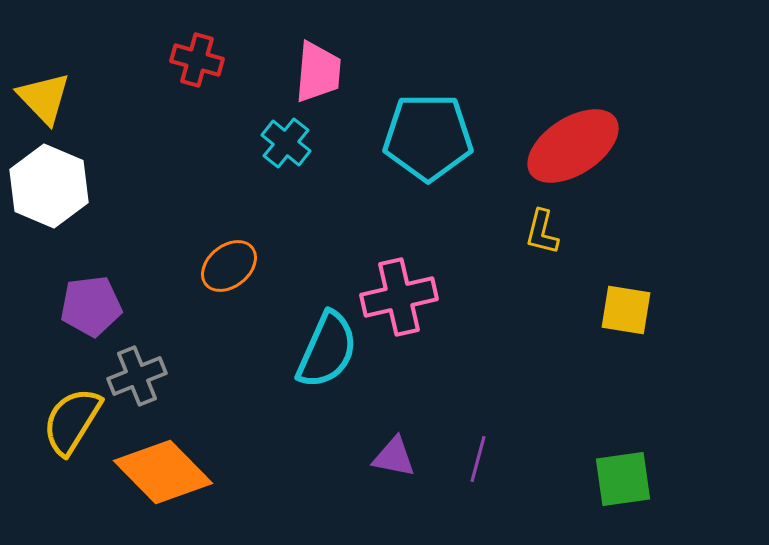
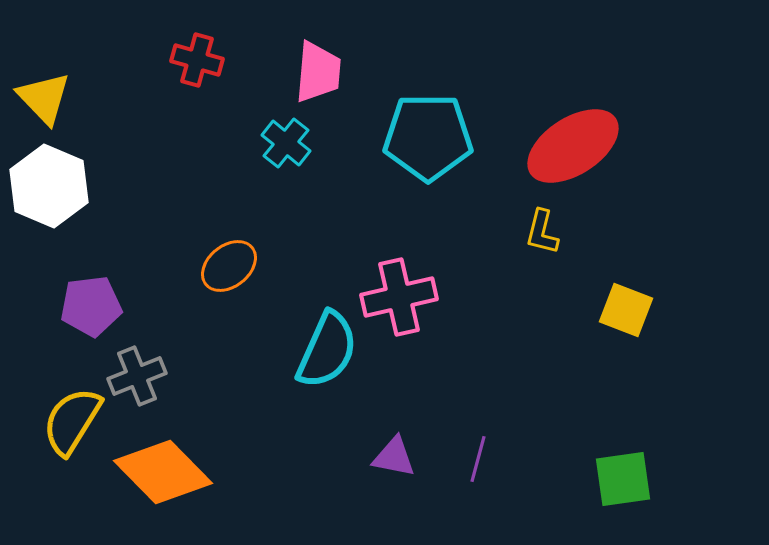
yellow square: rotated 12 degrees clockwise
